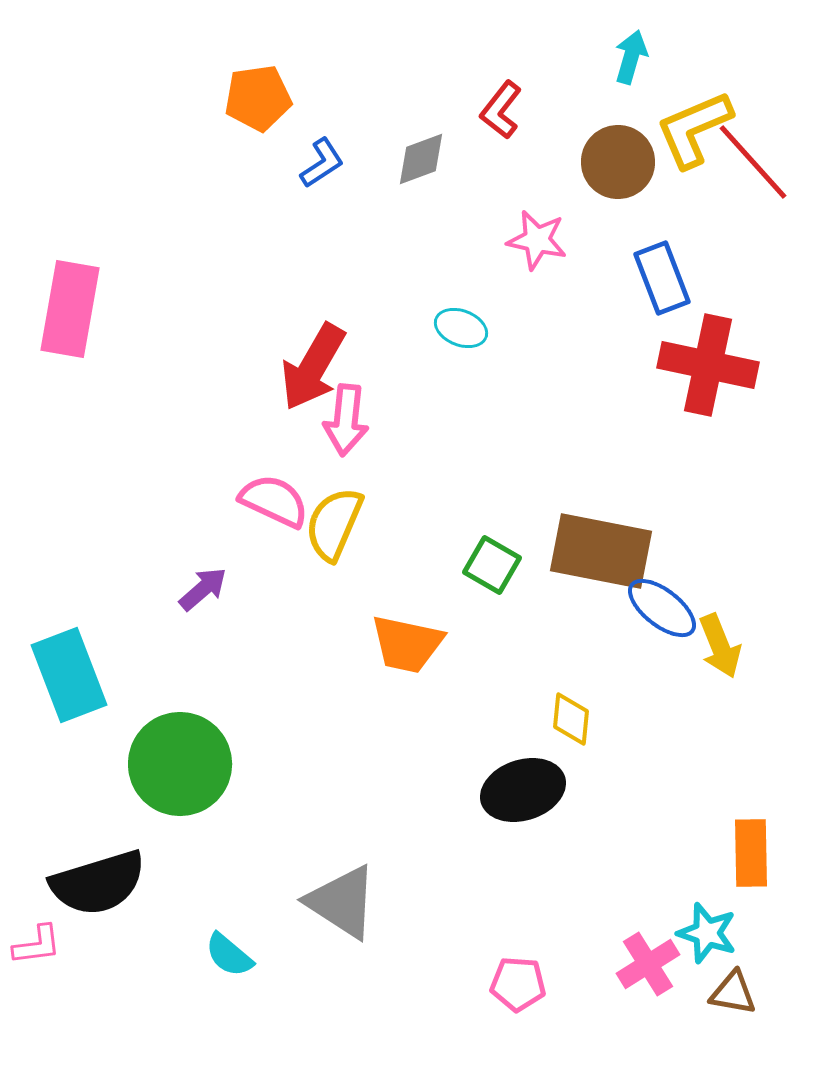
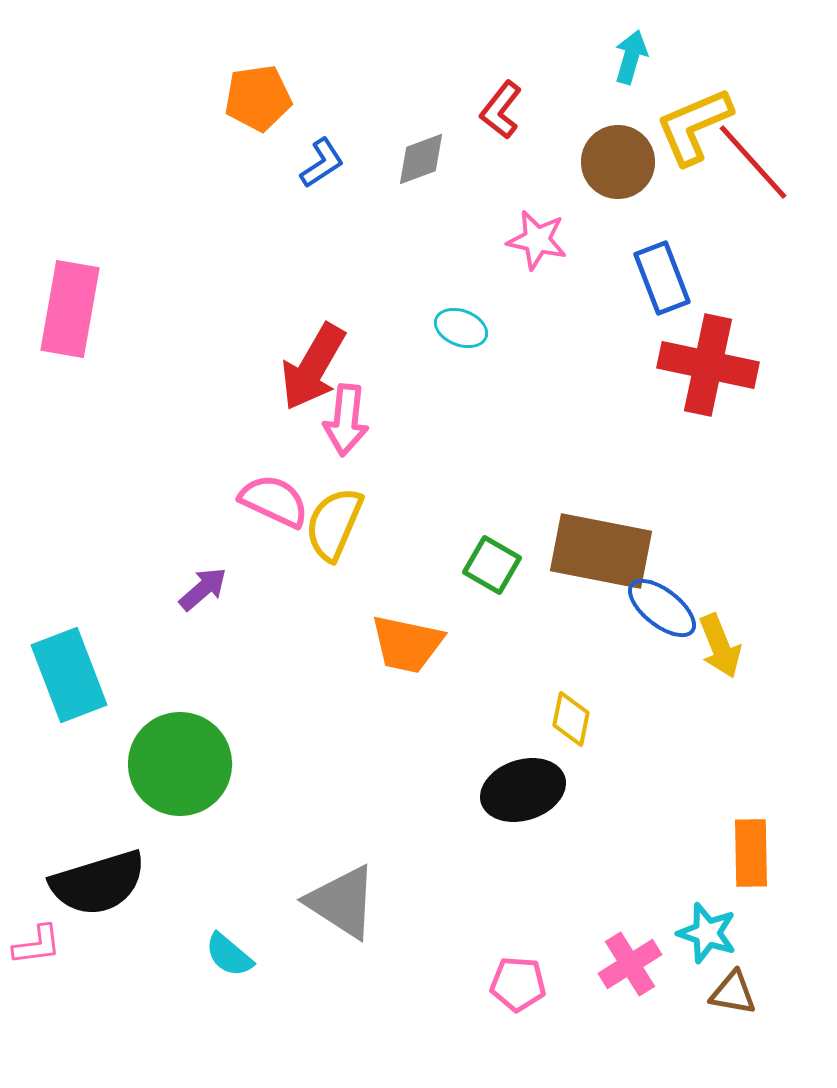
yellow L-shape: moved 3 px up
yellow diamond: rotated 6 degrees clockwise
pink cross: moved 18 px left
